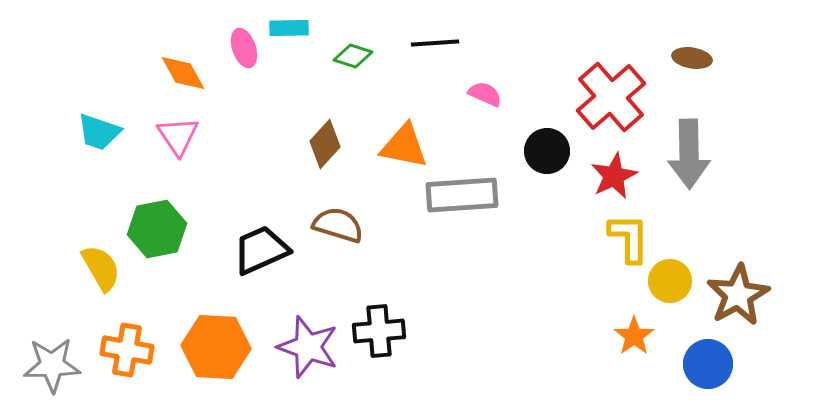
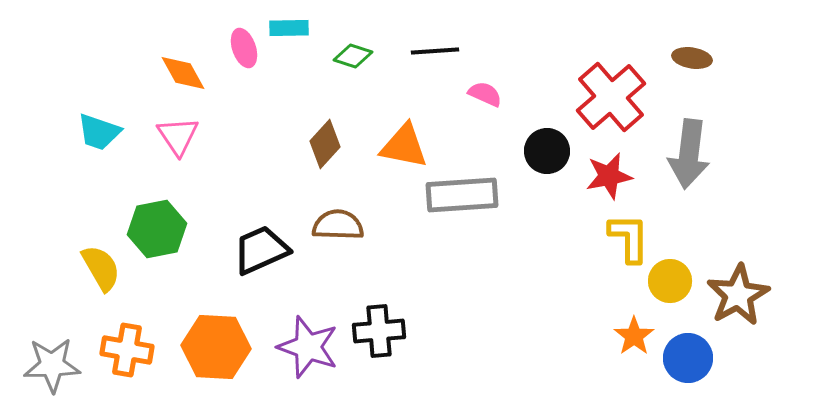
black line: moved 8 px down
gray arrow: rotated 8 degrees clockwise
red star: moved 5 px left; rotated 15 degrees clockwise
brown semicircle: rotated 15 degrees counterclockwise
blue circle: moved 20 px left, 6 px up
